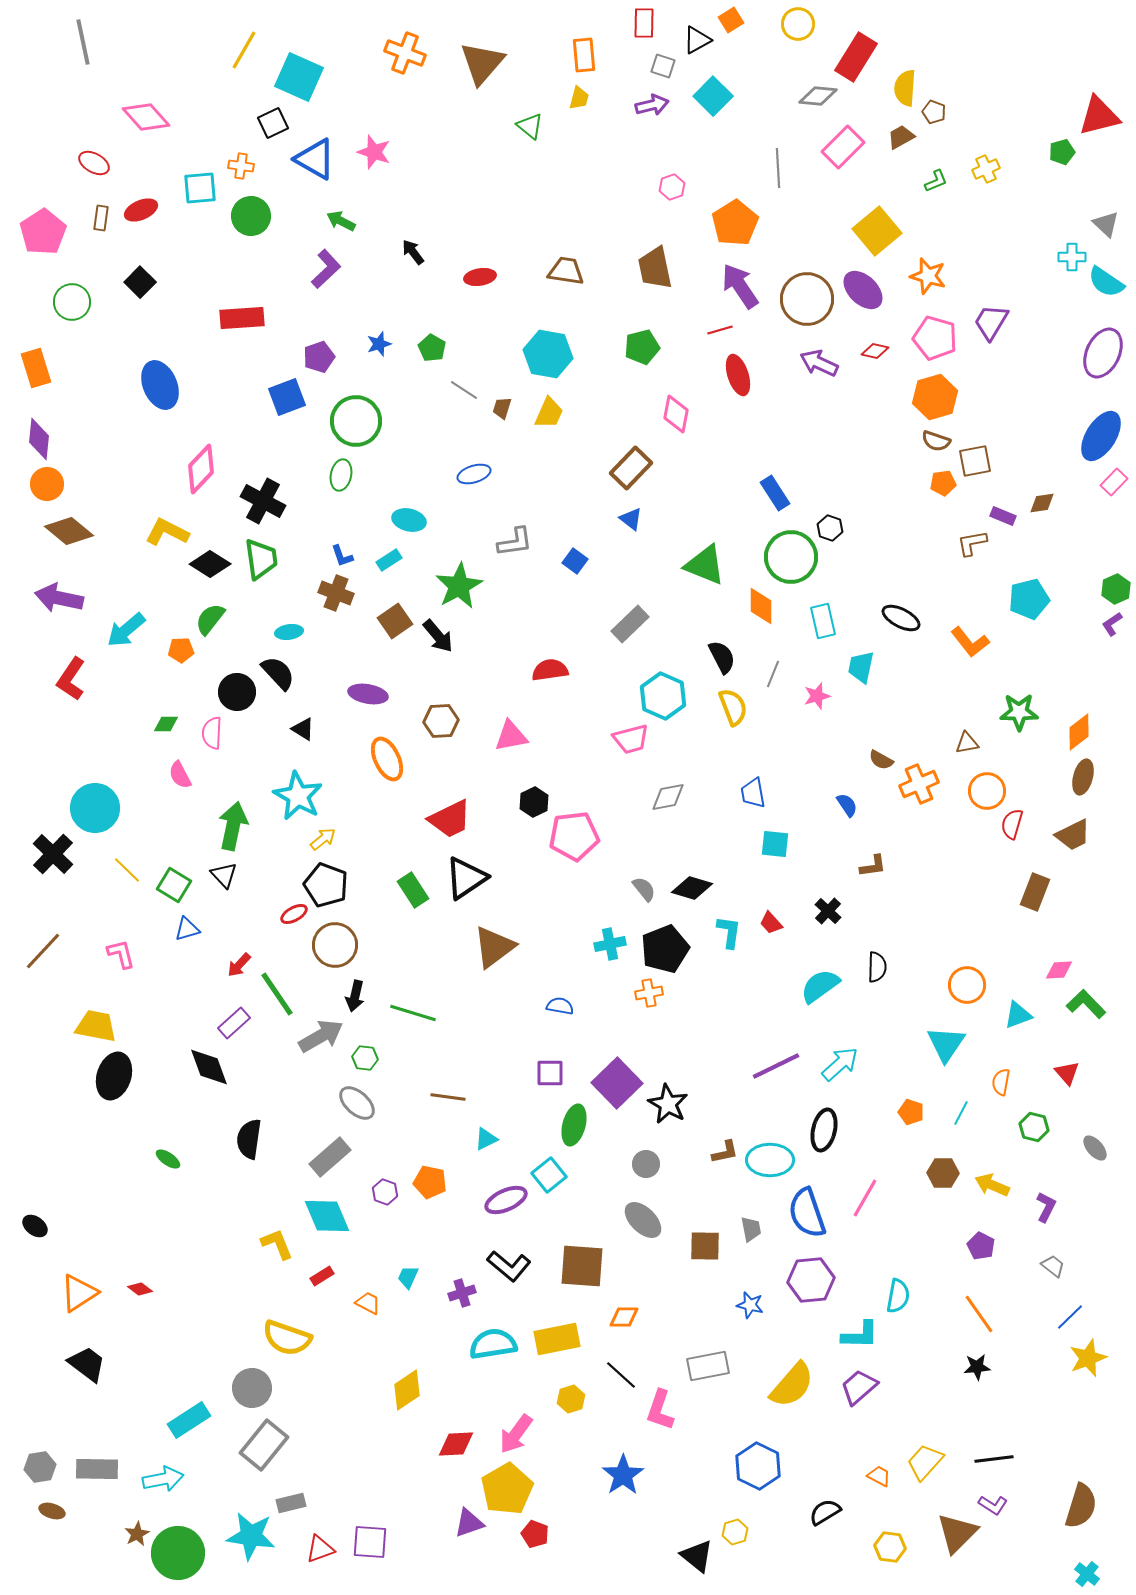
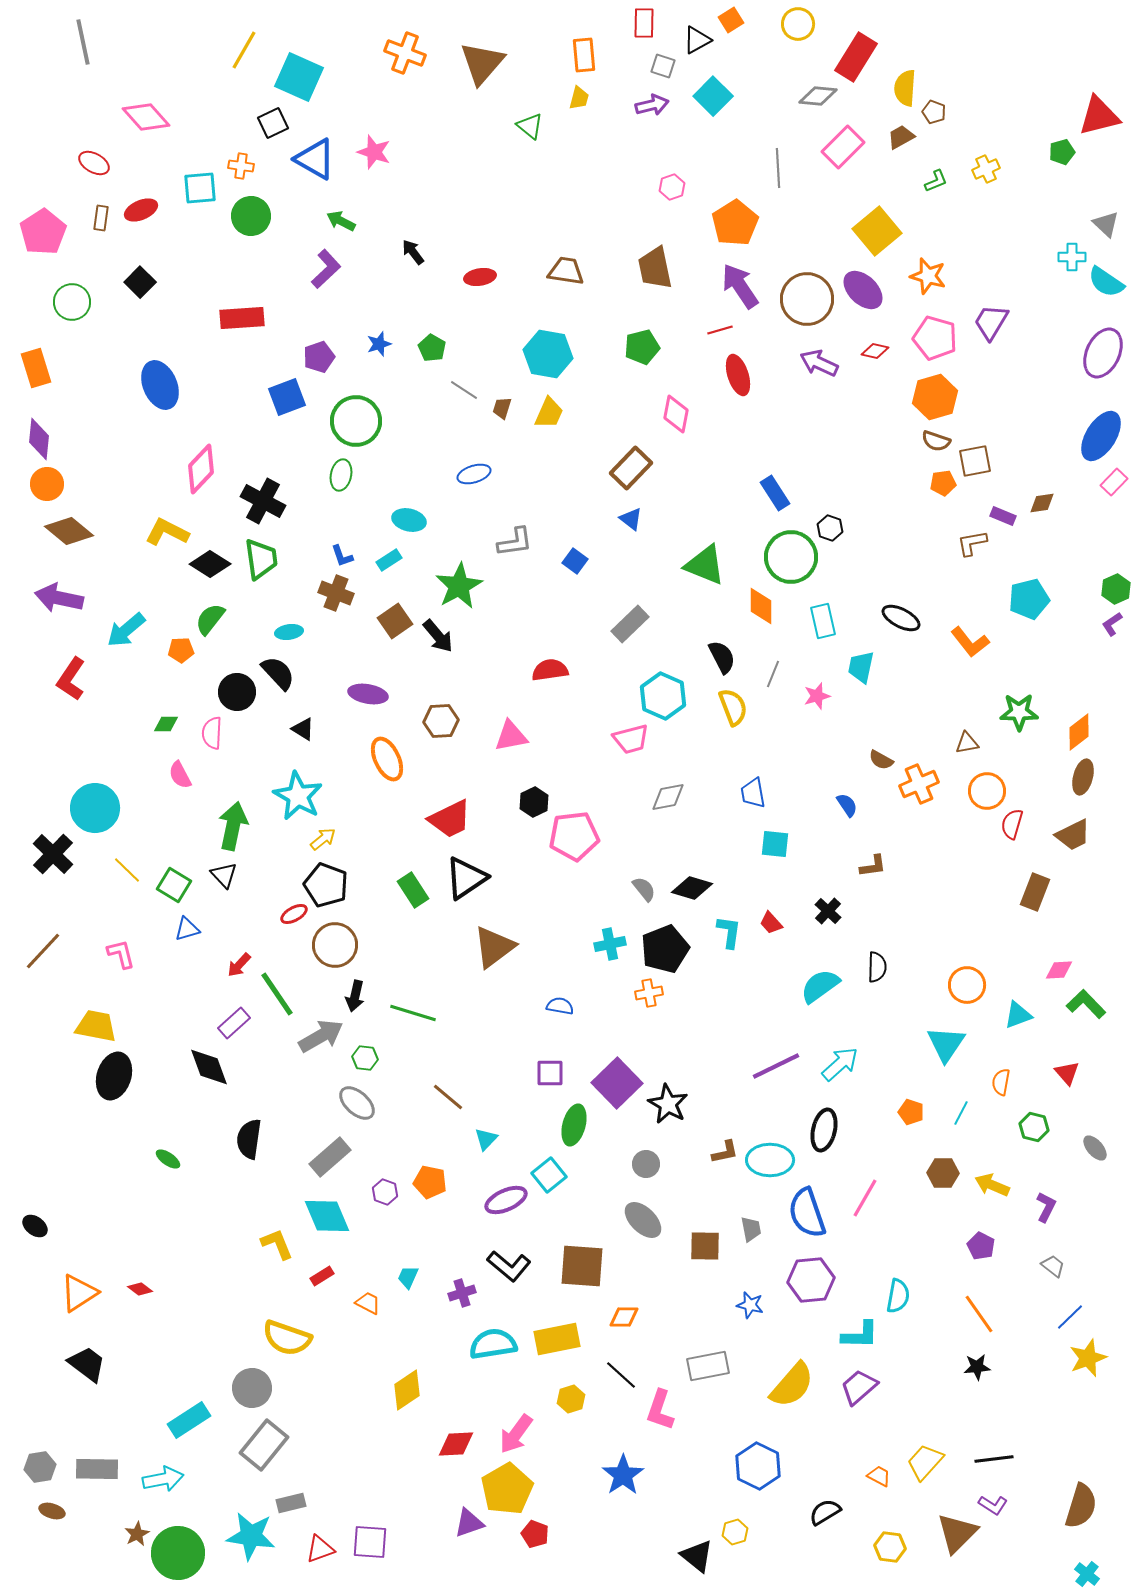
brown line at (448, 1097): rotated 32 degrees clockwise
cyan triangle at (486, 1139): rotated 20 degrees counterclockwise
